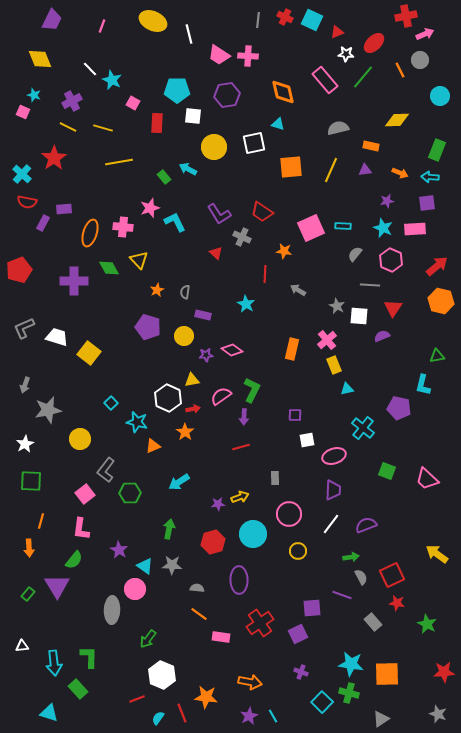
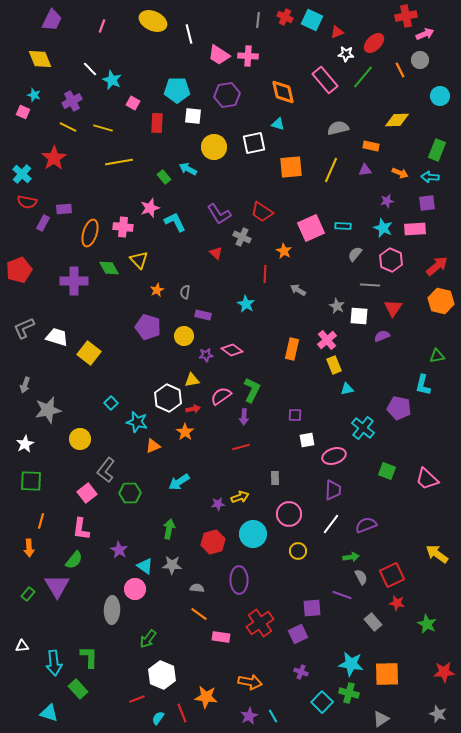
orange star at (284, 251): rotated 21 degrees clockwise
pink square at (85, 494): moved 2 px right, 1 px up
